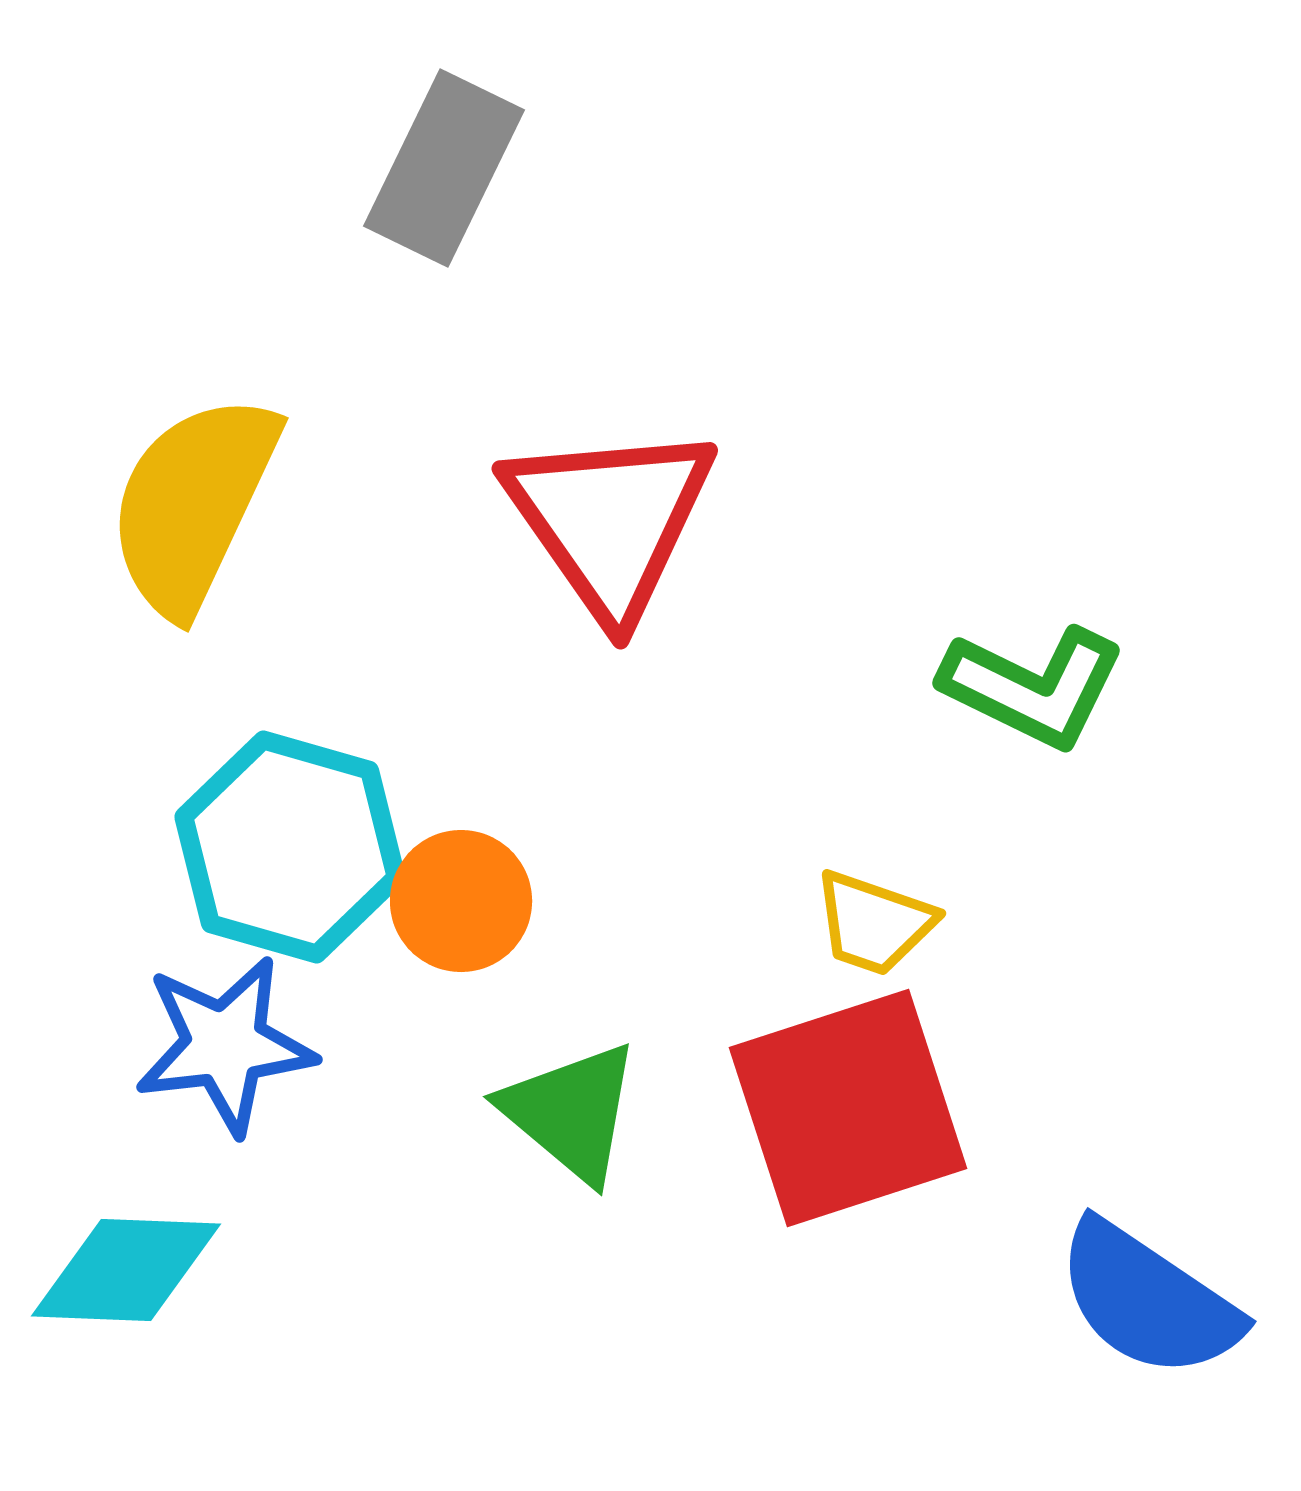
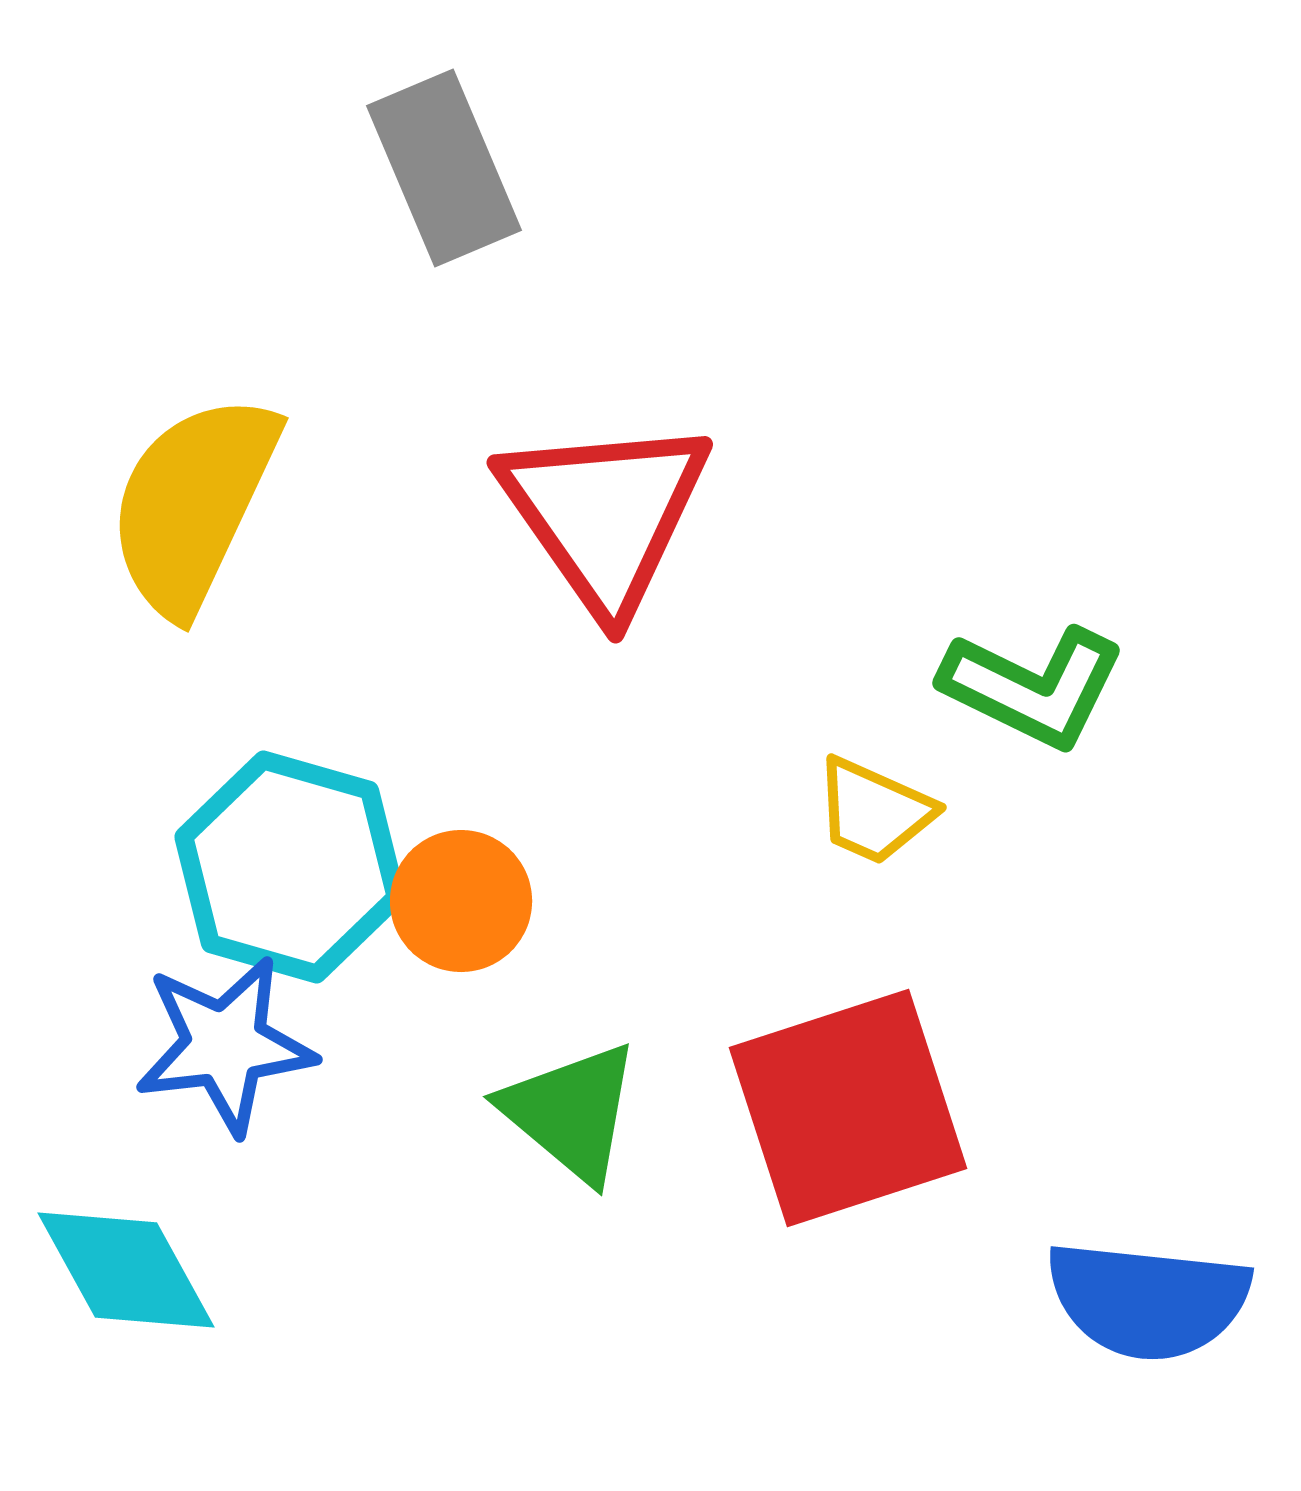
gray rectangle: rotated 49 degrees counterclockwise
red triangle: moved 5 px left, 6 px up
cyan hexagon: moved 20 px down
yellow trapezoid: moved 112 px up; rotated 5 degrees clockwise
cyan diamond: rotated 59 degrees clockwise
blue semicircle: rotated 28 degrees counterclockwise
